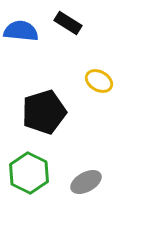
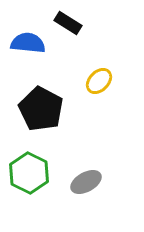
blue semicircle: moved 7 px right, 12 px down
yellow ellipse: rotated 76 degrees counterclockwise
black pentagon: moved 3 px left, 3 px up; rotated 27 degrees counterclockwise
